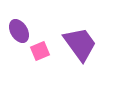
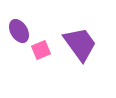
pink square: moved 1 px right, 1 px up
